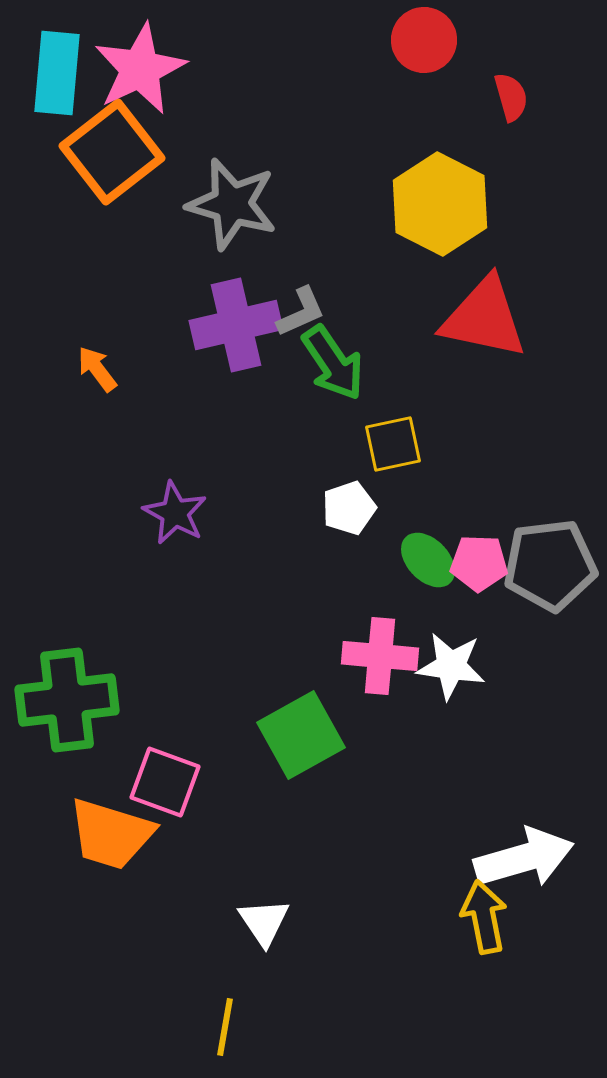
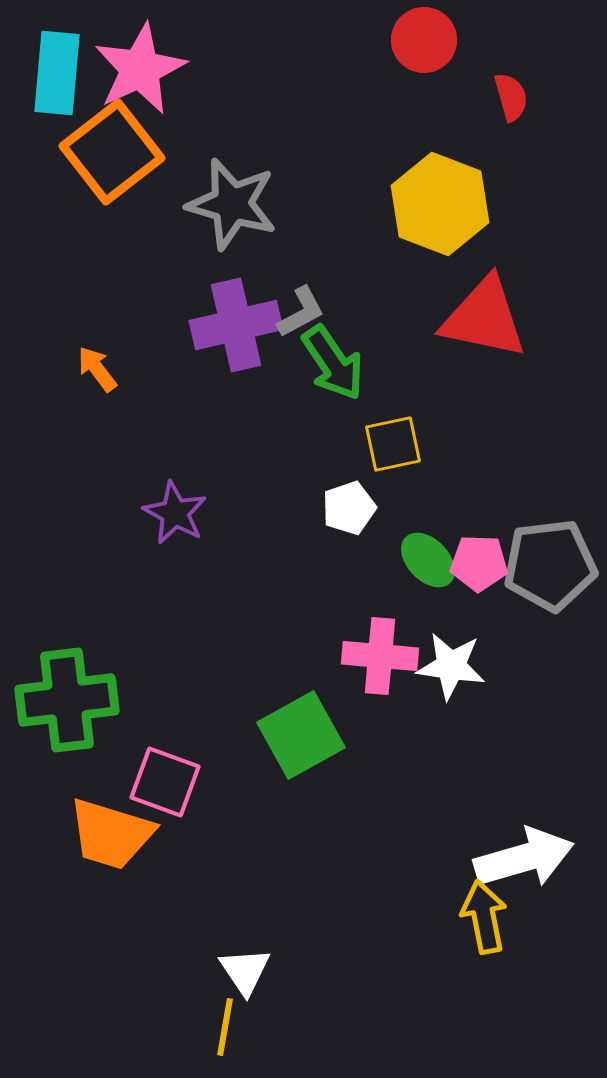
yellow hexagon: rotated 6 degrees counterclockwise
gray L-shape: rotated 4 degrees counterclockwise
white triangle: moved 19 px left, 49 px down
